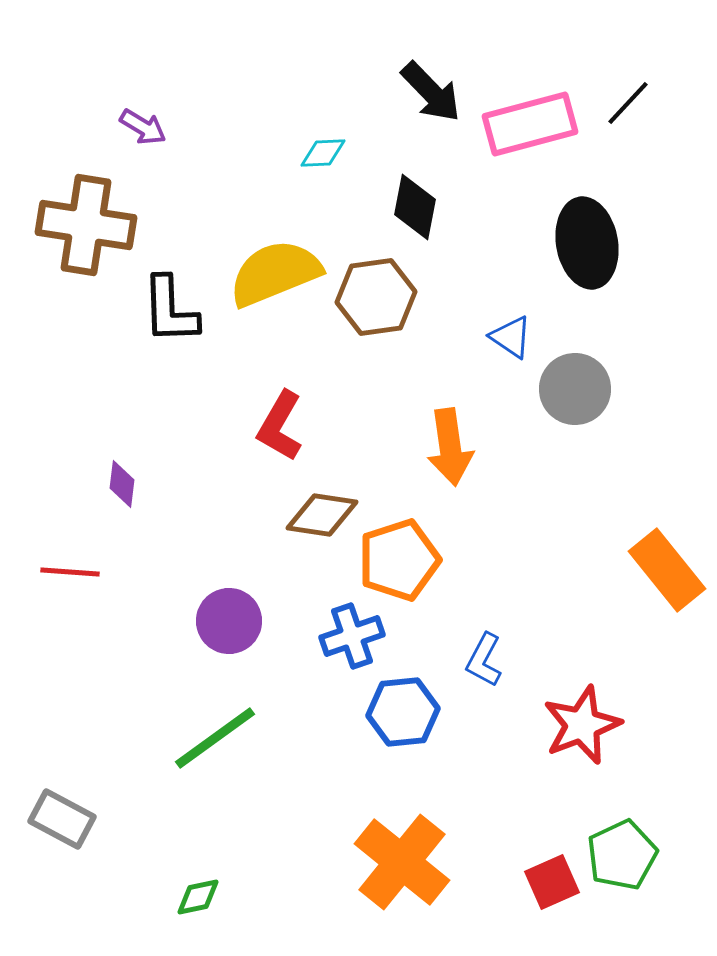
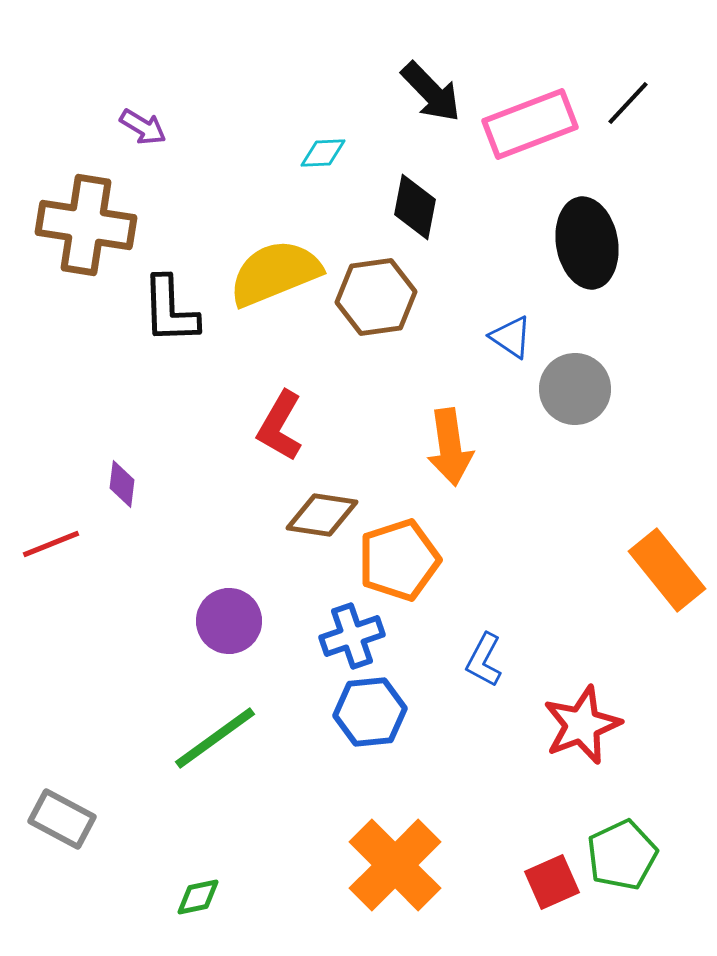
pink rectangle: rotated 6 degrees counterclockwise
red line: moved 19 px left, 28 px up; rotated 26 degrees counterclockwise
blue hexagon: moved 33 px left
orange cross: moved 7 px left, 3 px down; rotated 6 degrees clockwise
